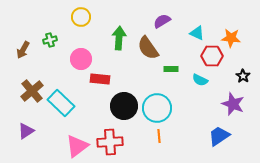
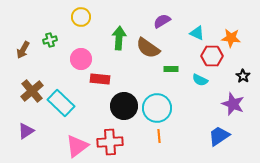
brown semicircle: rotated 20 degrees counterclockwise
